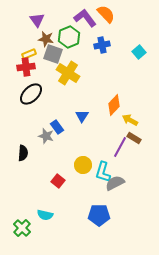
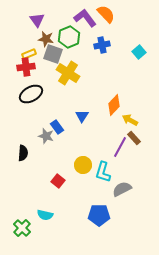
black ellipse: rotated 15 degrees clockwise
brown rectangle: rotated 16 degrees clockwise
gray semicircle: moved 7 px right, 6 px down
